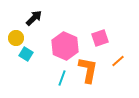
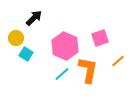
cyan line: moved 4 px up; rotated 28 degrees clockwise
